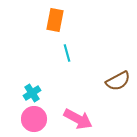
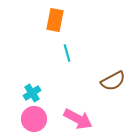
brown semicircle: moved 5 px left
